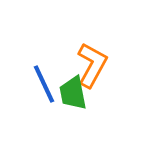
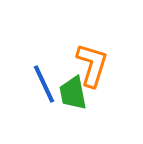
orange L-shape: rotated 12 degrees counterclockwise
